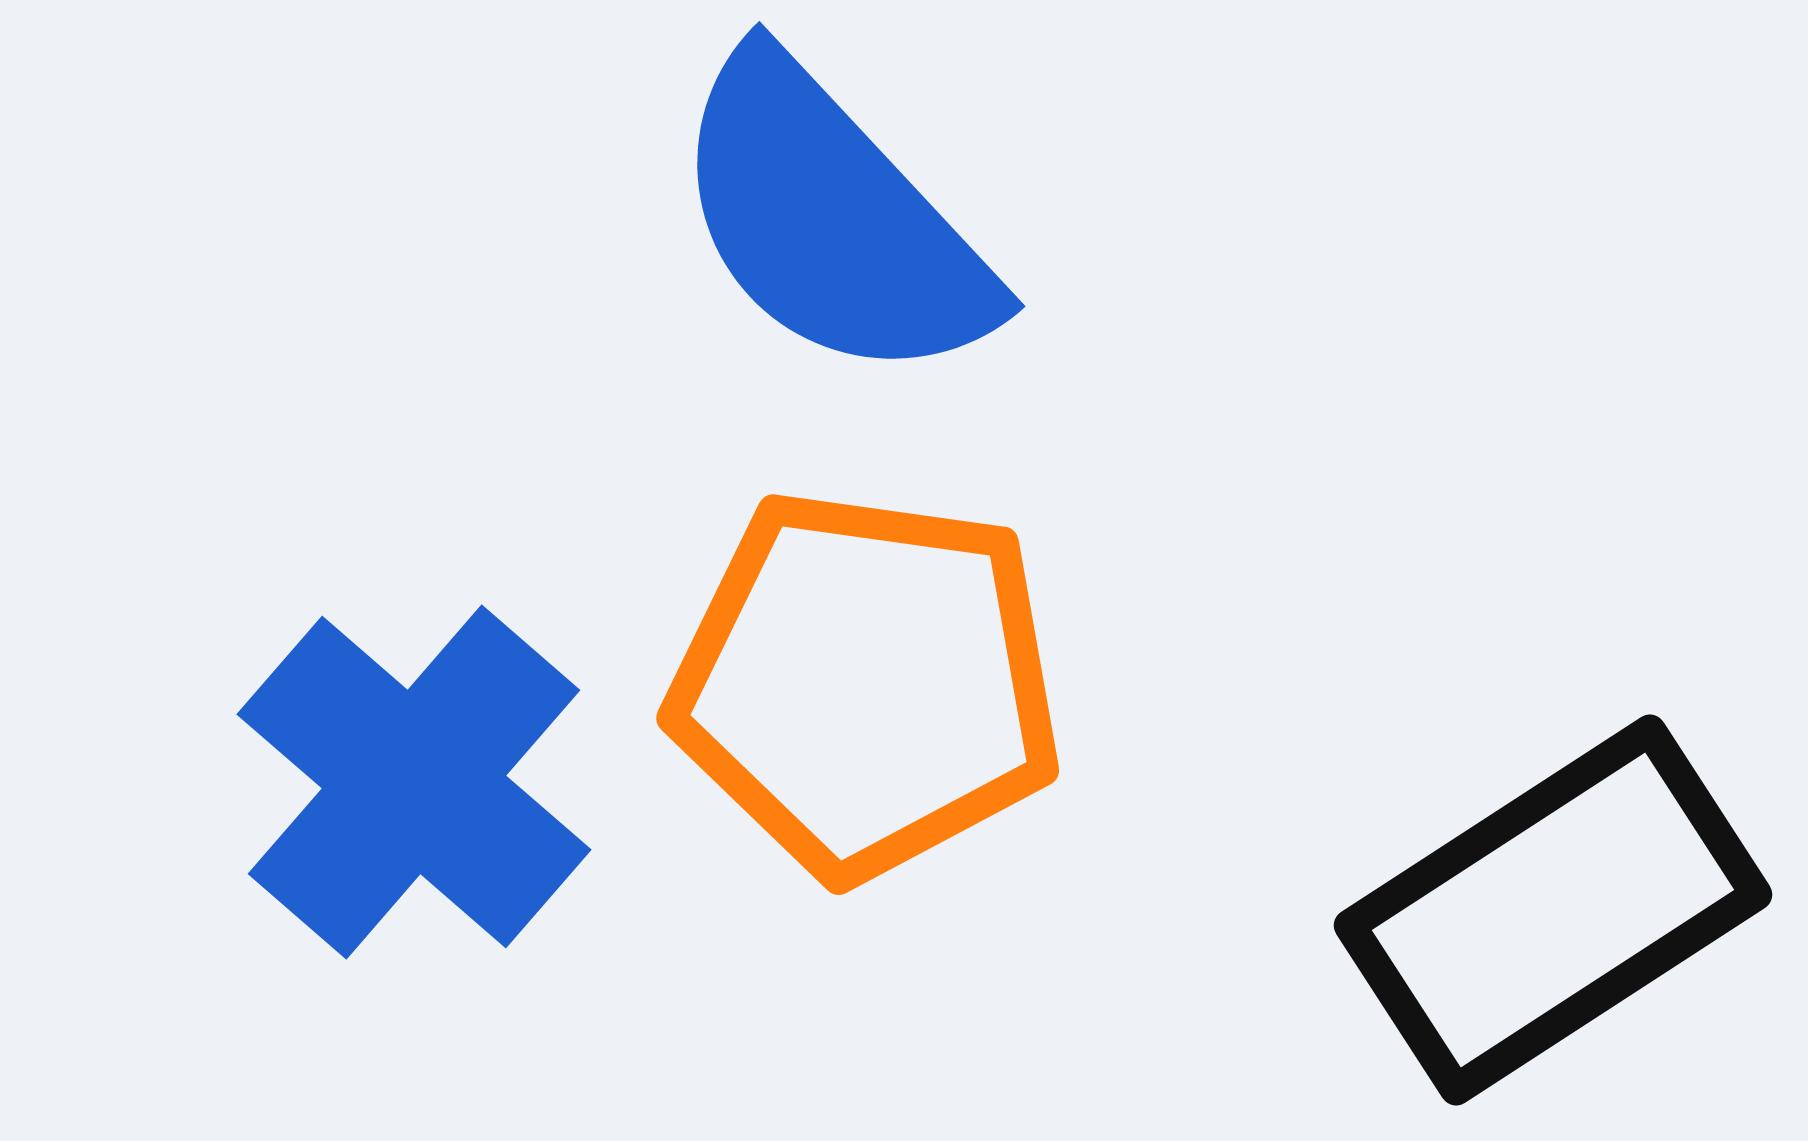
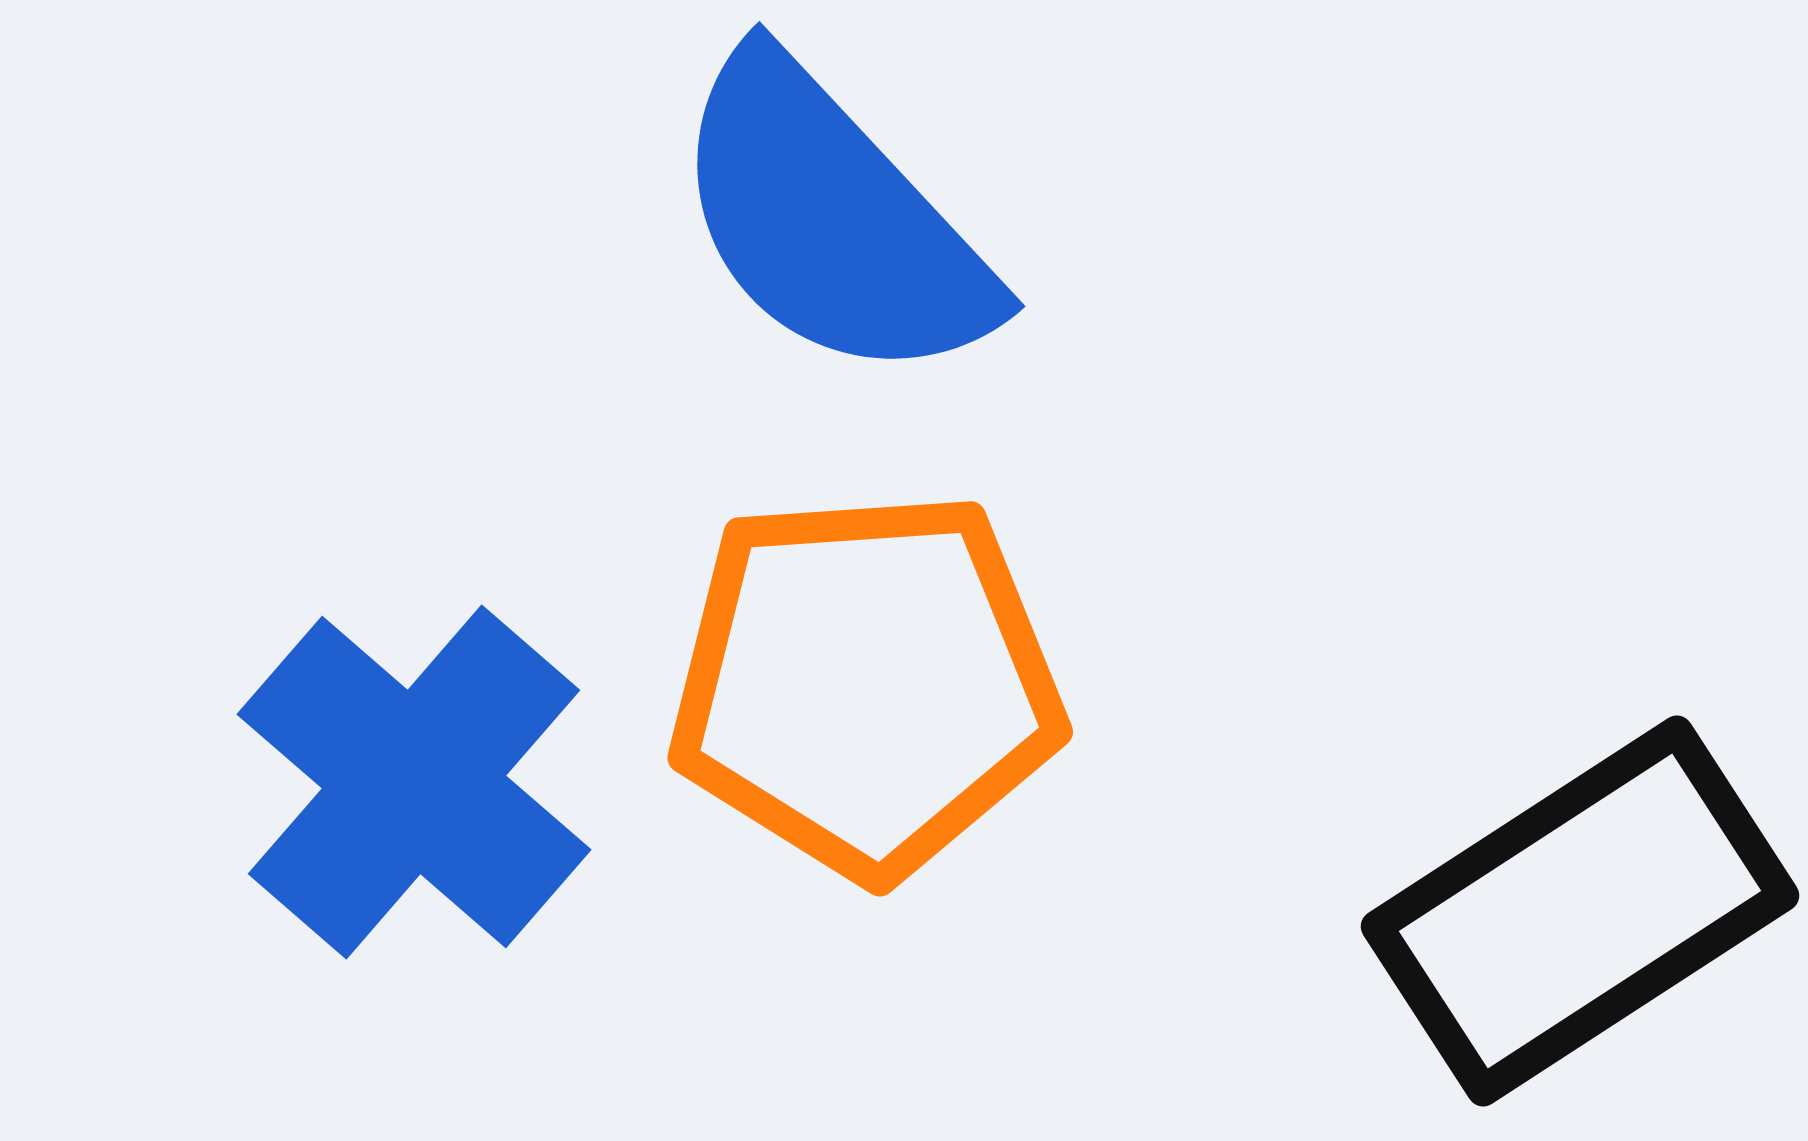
orange pentagon: rotated 12 degrees counterclockwise
black rectangle: moved 27 px right, 1 px down
